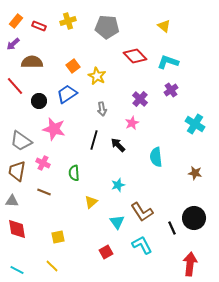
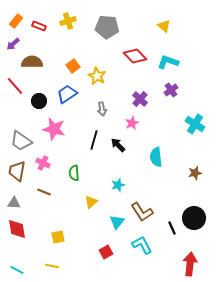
brown star at (195, 173): rotated 24 degrees counterclockwise
gray triangle at (12, 201): moved 2 px right, 2 px down
cyan triangle at (117, 222): rotated 14 degrees clockwise
yellow line at (52, 266): rotated 32 degrees counterclockwise
